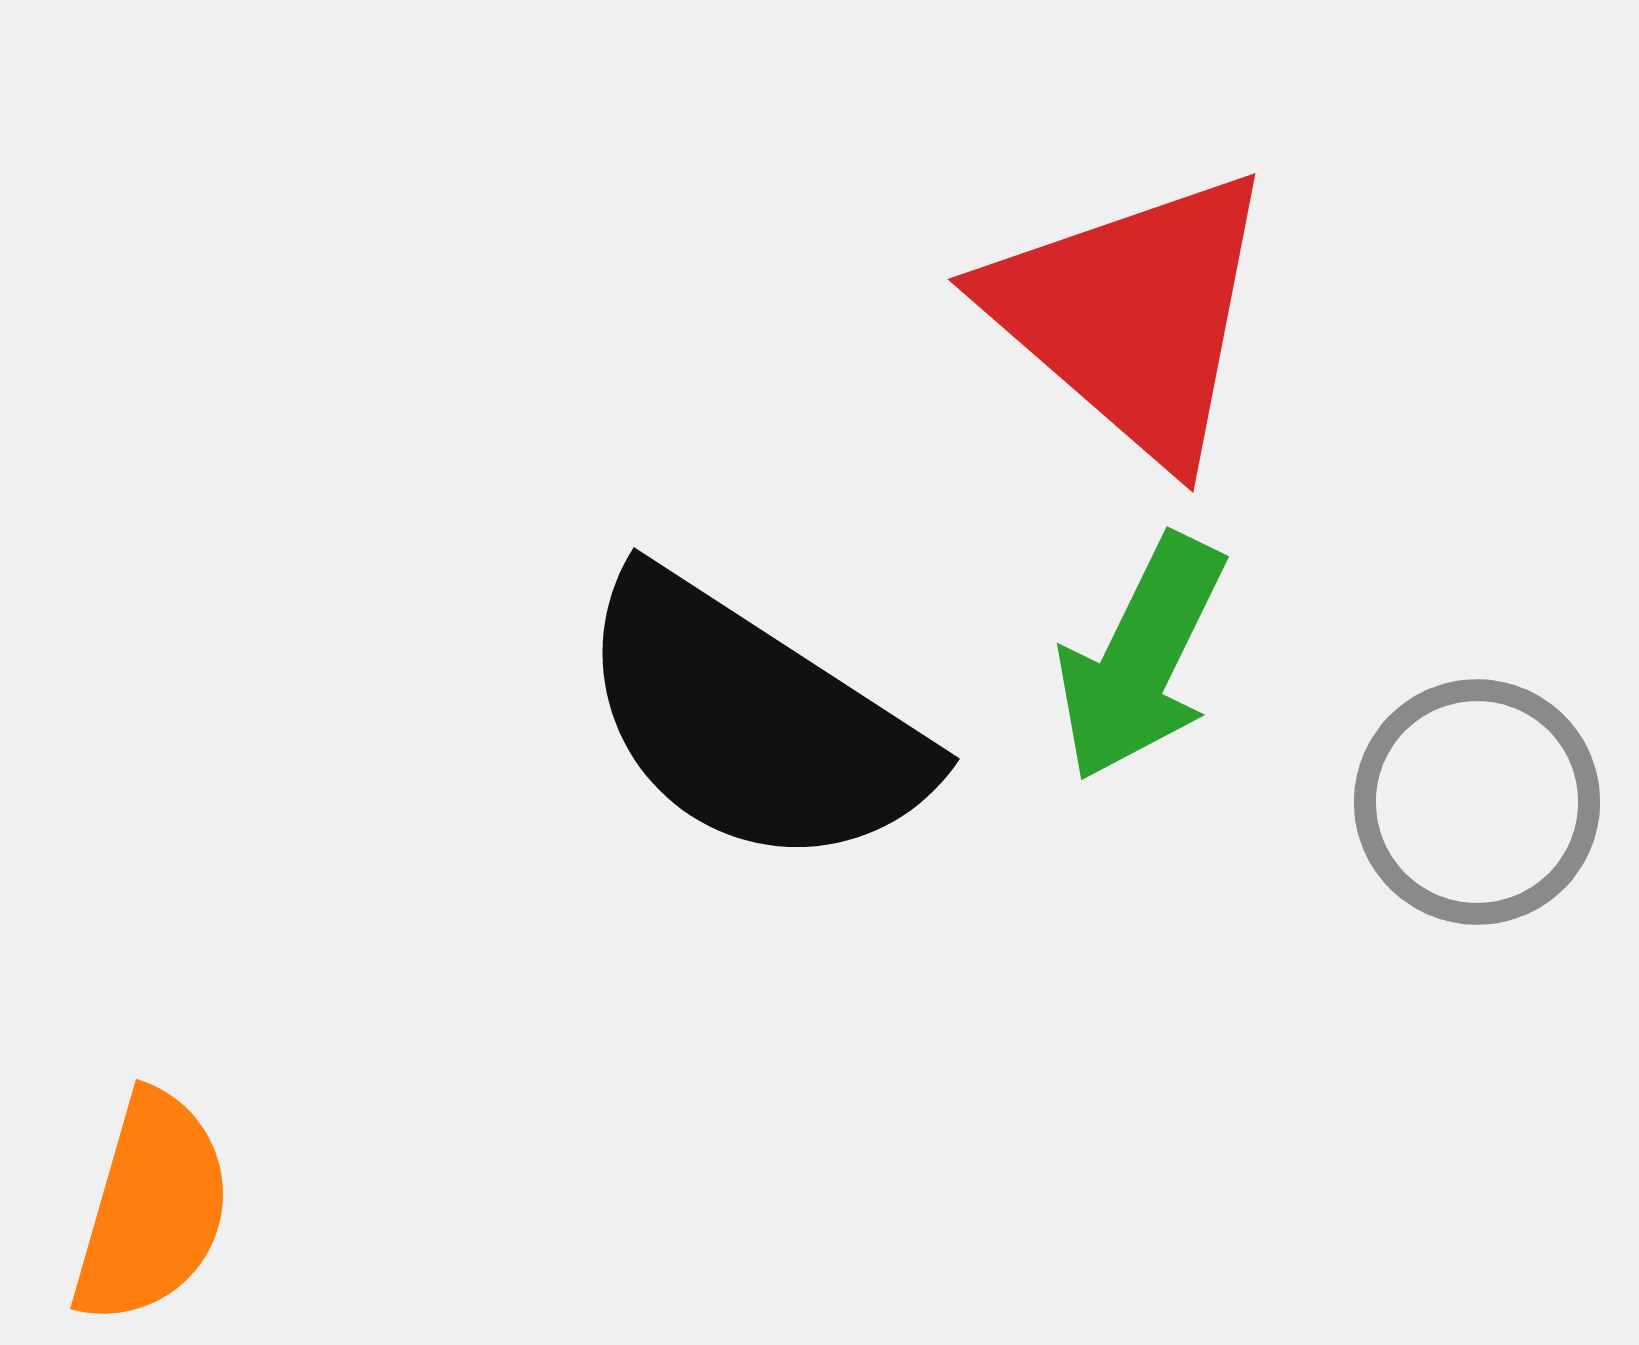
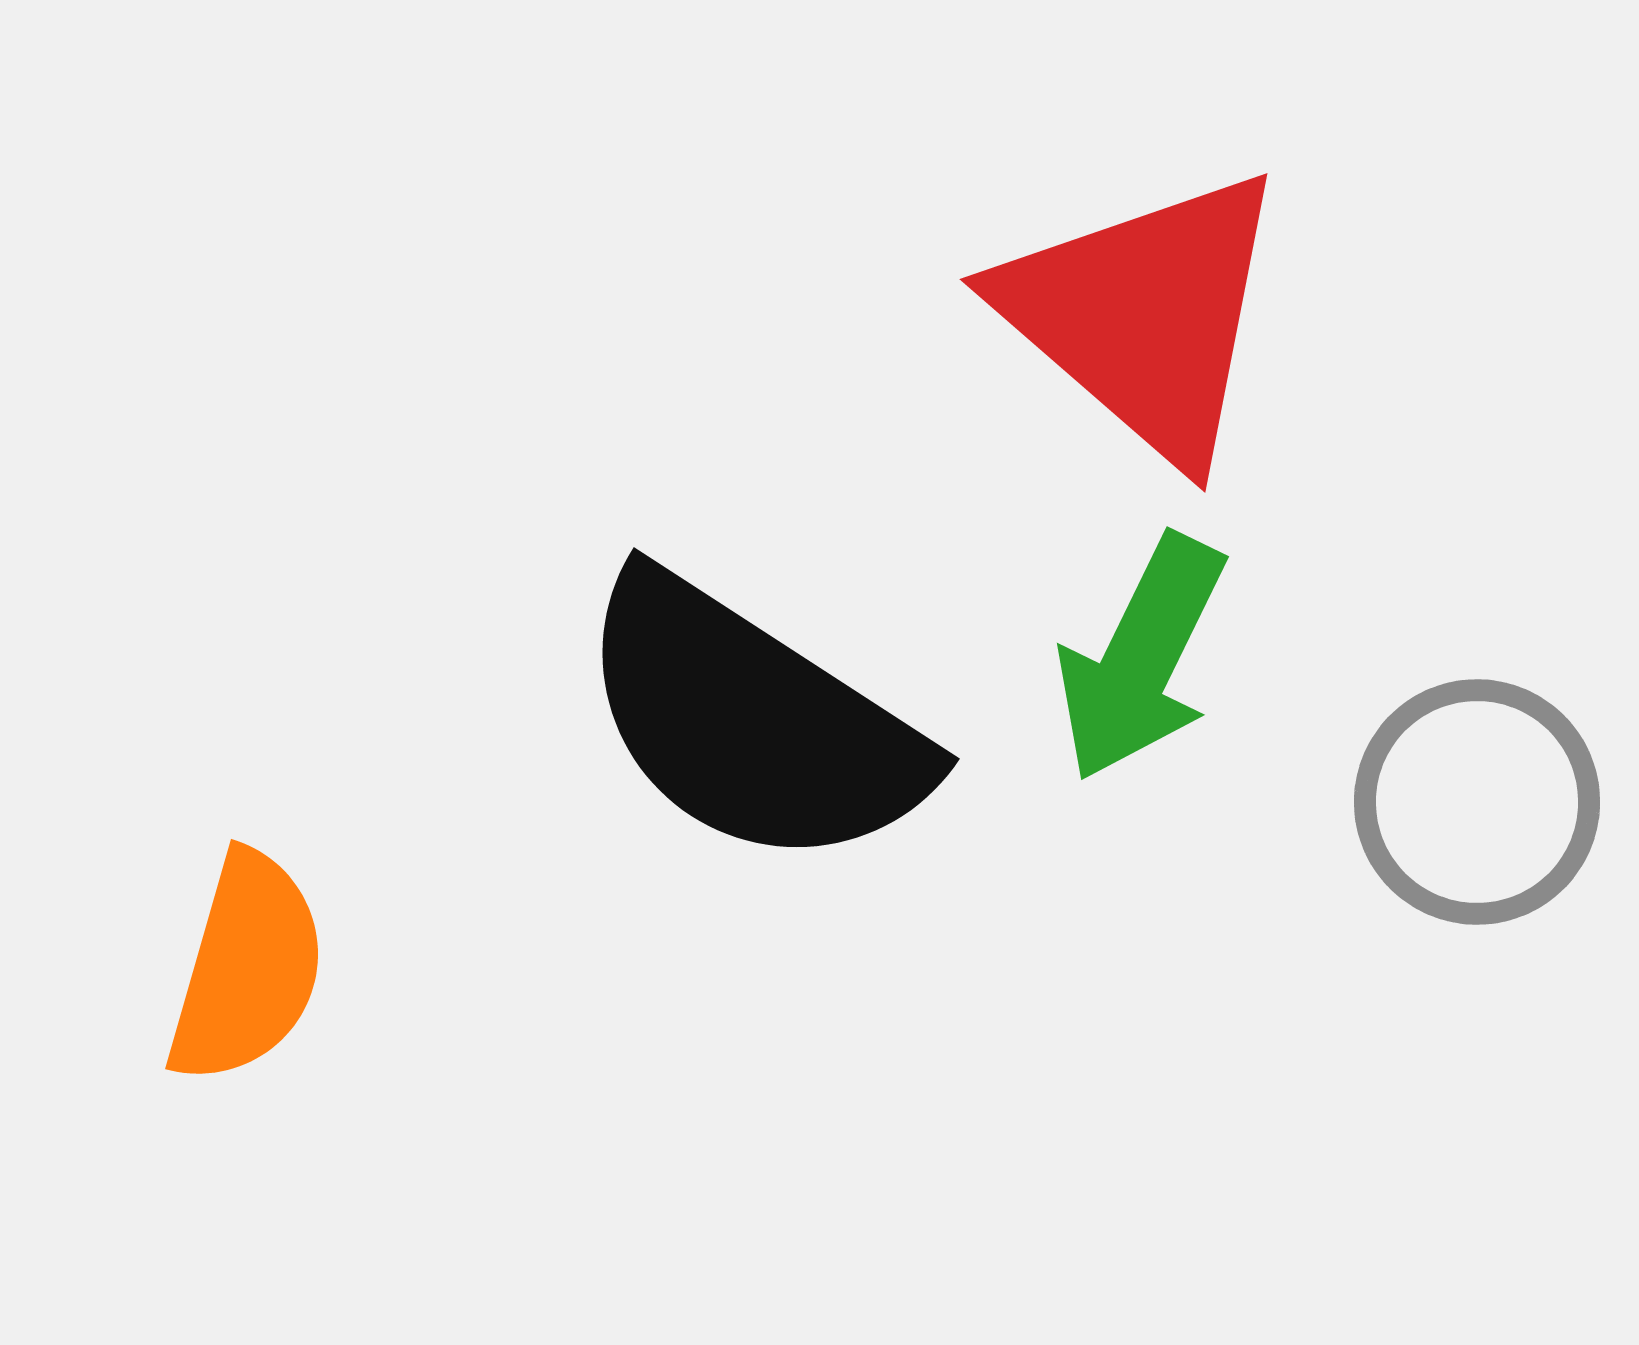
red triangle: moved 12 px right
orange semicircle: moved 95 px right, 240 px up
